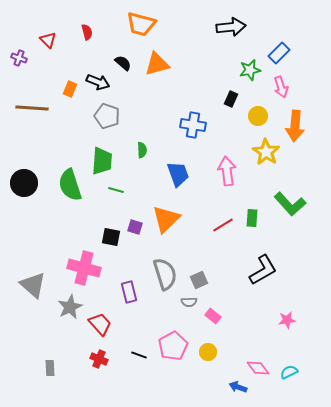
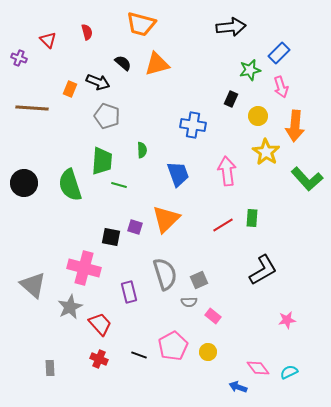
green line at (116, 190): moved 3 px right, 5 px up
green L-shape at (290, 204): moved 17 px right, 25 px up
